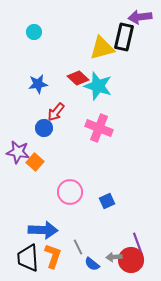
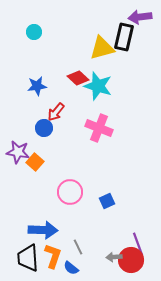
blue star: moved 1 px left, 2 px down
blue semicircle: moved 21 px left, 4 px down
